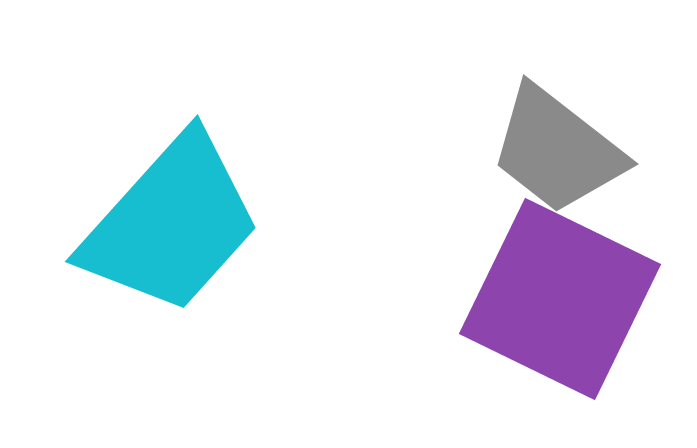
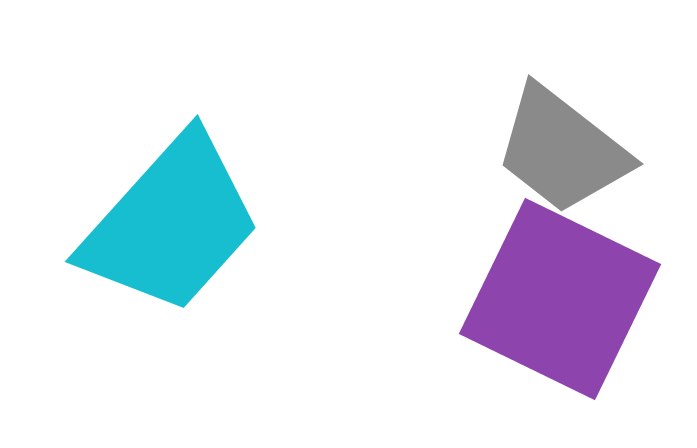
gray trapezoid: moved 5 px right
